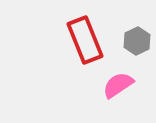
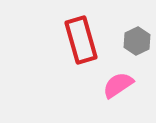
red rectangle: moved 4 px left; rotated 6 degrees clockwise
